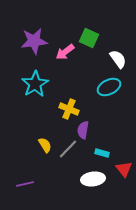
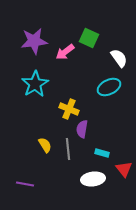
white semicircle: moved 1 px right, 1 px up
purple semicircle: moved 1 px left, 1 px up
gray line: rotated 50 degrees counterclockwise
purple line: rotated 24 degrees clockwise
